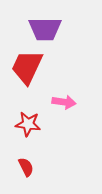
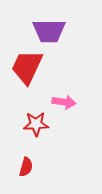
purple trapezoid: moved 4 px right, 2 px down
red star: moved 8 px right; rotated 10 degrees counterclockwise
red semicircle: rotated 42 degrees clockwise
